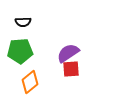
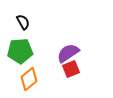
black semicircle: rotated 119 degrees counterclockwise
red square: rotated 18 degrees counterclockwise
orange diamond: moved 1 px left, 3 px up
